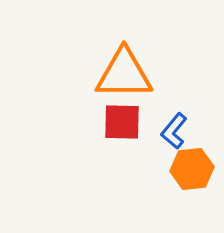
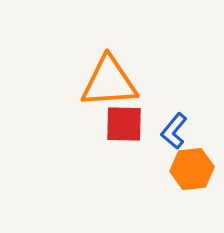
orange triangle: moved 15 px left, 8 px down; rotated 4 degrees counterclockwise
red square: moved 2 px right, 2 px down
